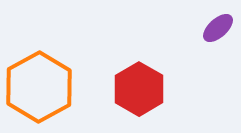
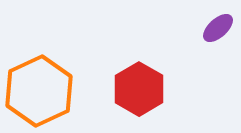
orange hexagon: moved 4 px down; rotated 4 degrees clockwise
